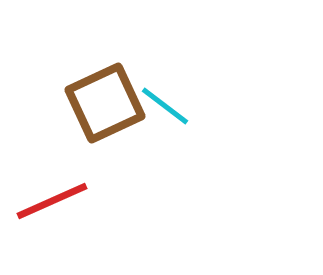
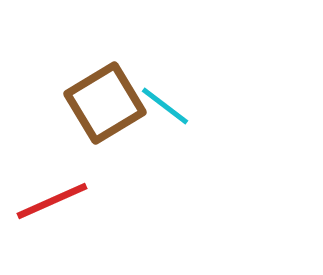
brown square: rotated 6 degrees counterclockwise
